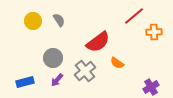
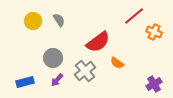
orange cross: rotated 28 degrees clockwise
purple cross: moved 3 px right, 3 px up
